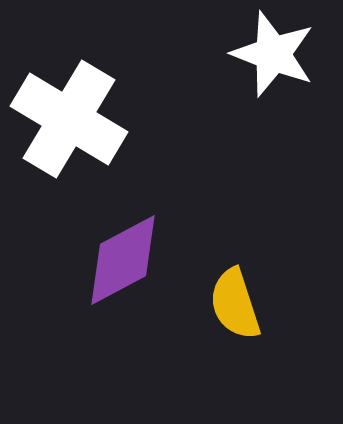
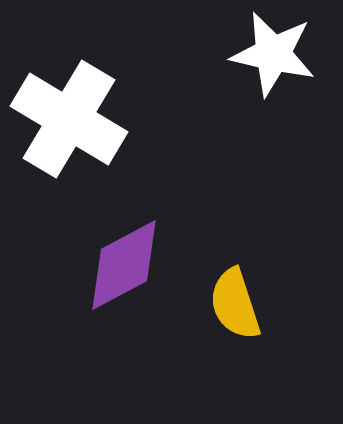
white star: rotated 8 degrees counterclockwise
purple diamond: moved 1 px right, 5 px down
